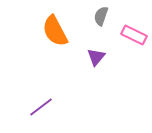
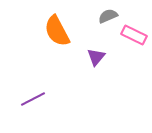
gray semicircle: moved 7 px right; rotated 48 degrees clockwise
orange semicircle: moved 2 px right
purple line: moved 8 px left, 8 px up; rotated 10 degrees clockwise
